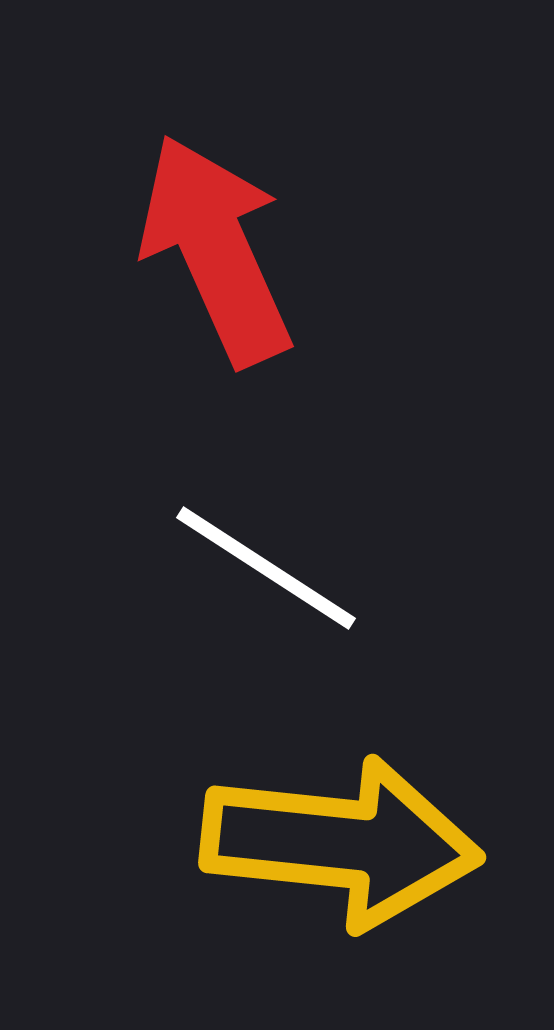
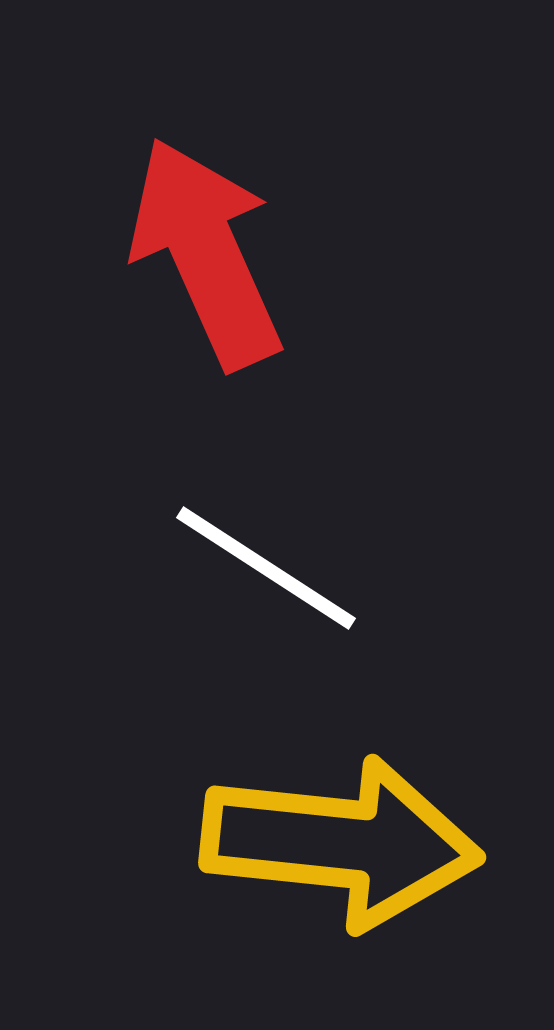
red arrow: moved 10 px left, 3 px down
